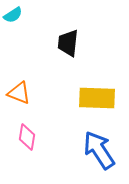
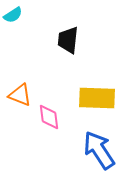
black trapezoid: moved 3 px up
orange triangle: moved 1 px right, 2 px down
pink diamond: moved 22 px right, 20 px up; rotated 16 degrees counterclockwise
